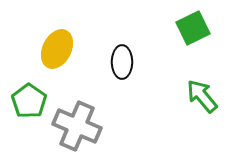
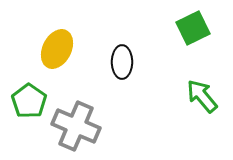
gray cross: moved 1 px left
